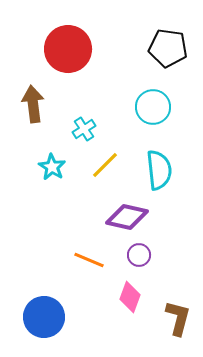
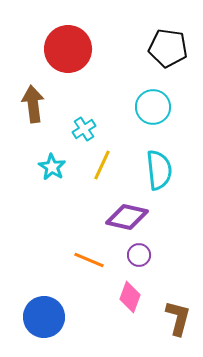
yellow line: moved 3 px left; rotated 20 degrees counterclockwise
